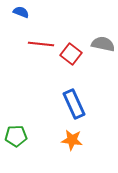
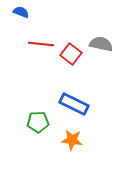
gray semicircle: moved 2 px left
blue rectangle: rotated 40 degrees counterclockwise
green pentagon: moved 22 px right, 14 px up
